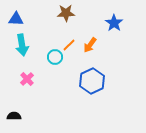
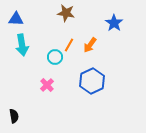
brown star: rotated 12 degrees clockwise
orange line: rotated 16 degrees counterclockwise
pink cross: moved 20 px right, 6 px down
black semicircle: rotated 80 degrees clockwise
